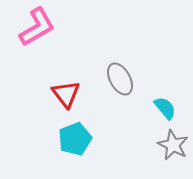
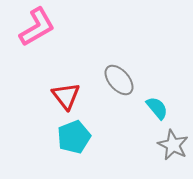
gray ellipse: moved 1 px left, 1 px down; rotated 12 degrees counterclockwise
red triangle: moved 2 px down
cyan semicircle: moved 8 px left
cyan pentagon: moved 1 px left, 2 px up
